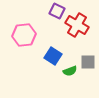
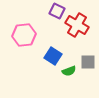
green semicircle: moved 1 px left
